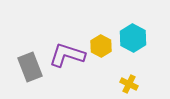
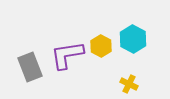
cyan hexagon: moved 1 px down
purple L-shape: rotated 27 degrees counterclockwise
